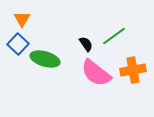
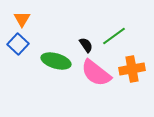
black semicircle: moved 1 px down
green ellipse: moved 11 px right, 2 px down
orange cross: moved 1 px left, 1 px up
